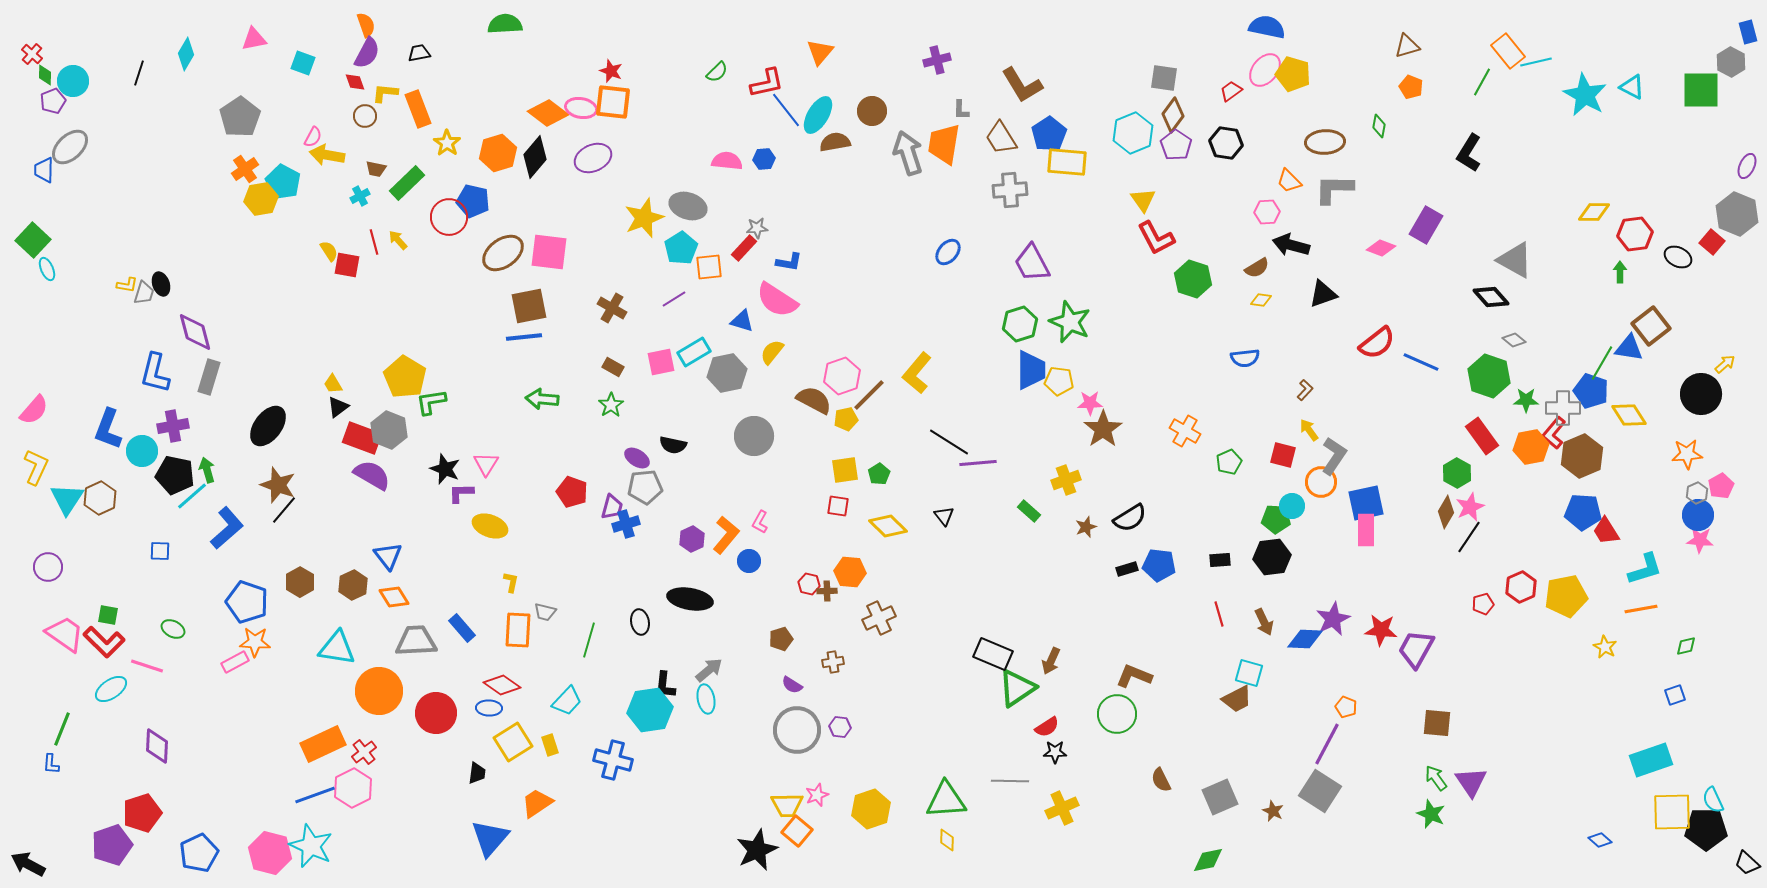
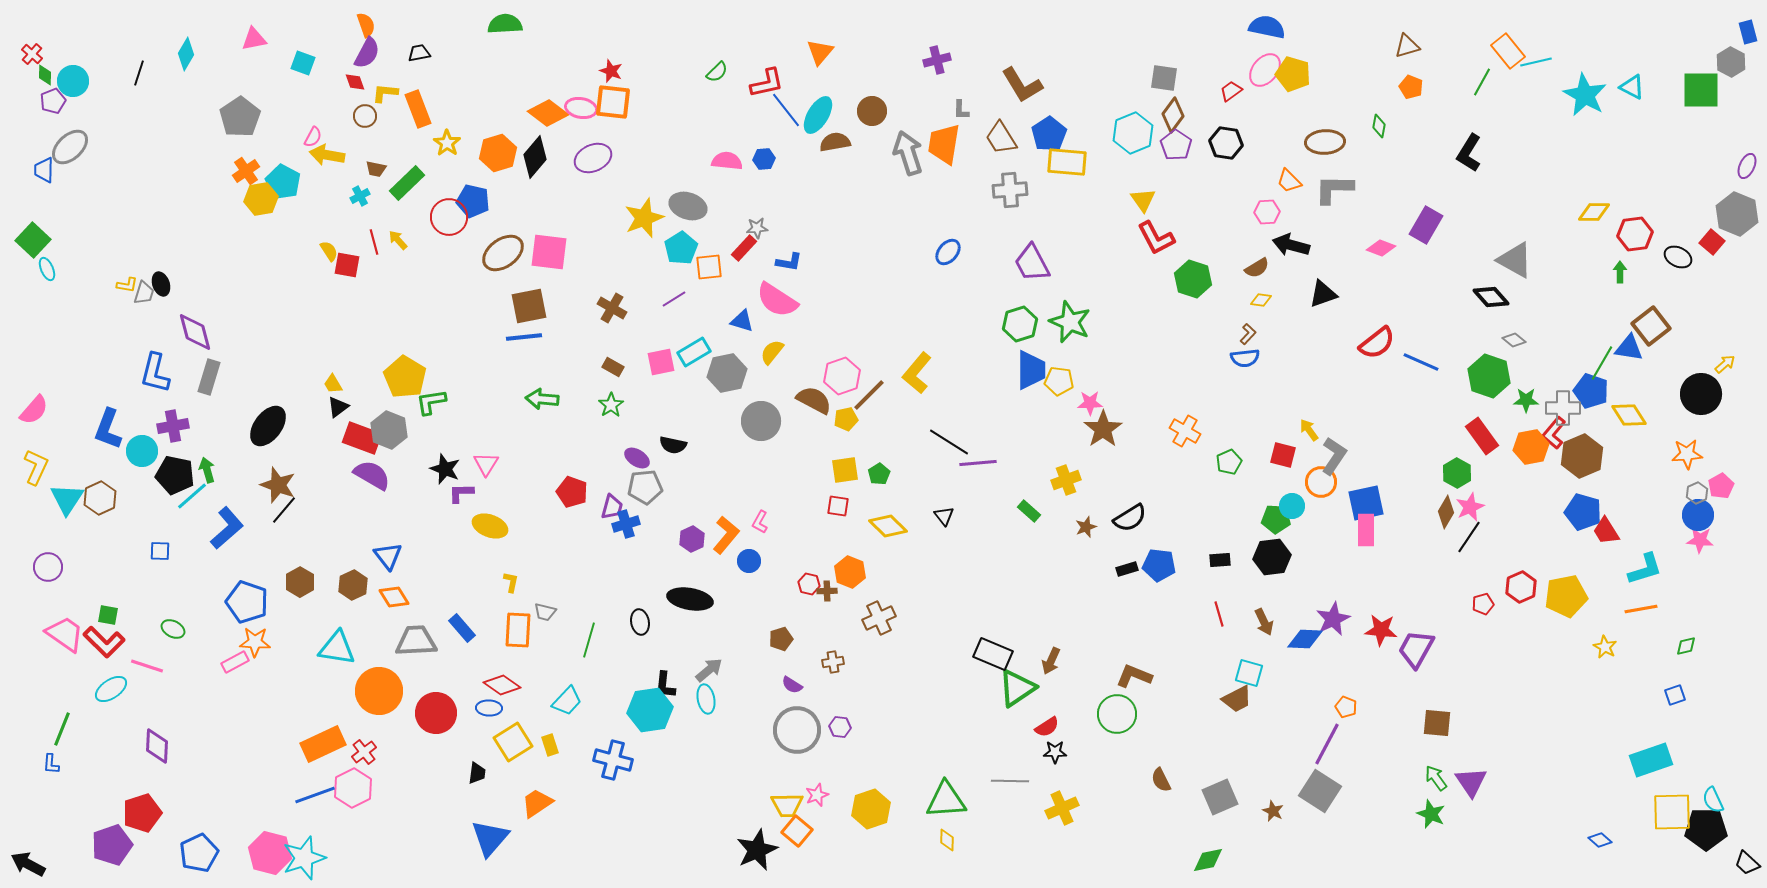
orange cross at (245, 169): moved 1 px right, 2 px down
brown L-shape at (1305, 390): moved 57 px left, 56 px up
gray circle at (754, 436): moved 7 px right, 15 px up
blue pentagon at (1583, 512): rotated 12 degrees clockwise
orange hexagon at (850, 572): rotated 16 degrees clockwise
cyan star at (311, 846): moved 7 px left, 12 px down; rotated 30 degrees clockwise
